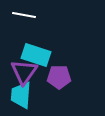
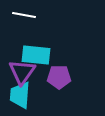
cyan rectangle: rotated 12 degrees counterclockwise
purple triangle: moved 2 px left
cyan trapezoid: moved 1 px left
